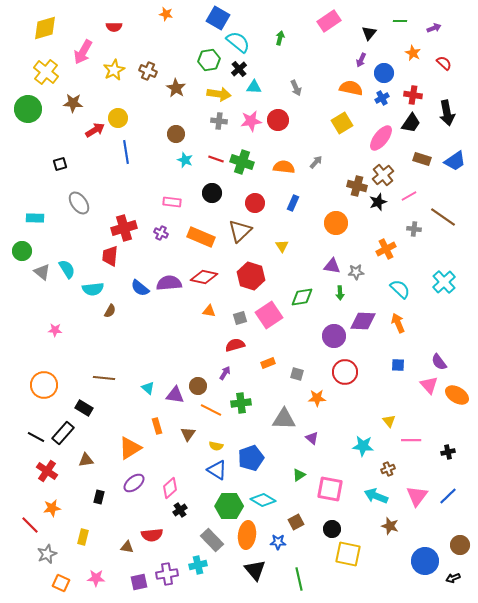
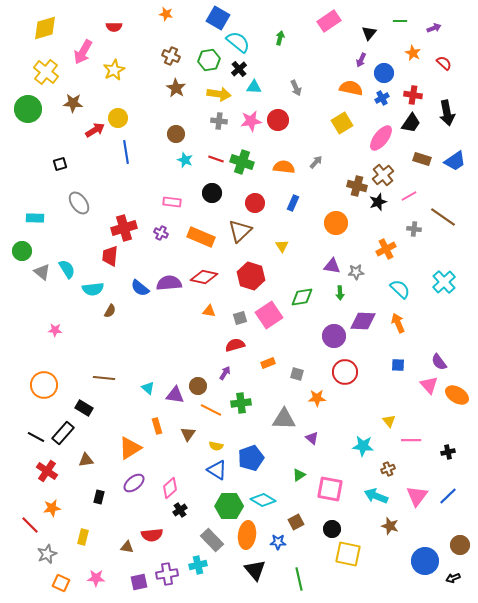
brown cross at (148, 71): moved 23 px right, 15 px up
